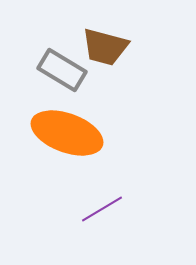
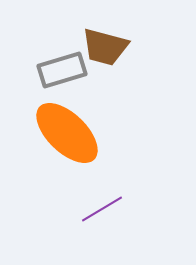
gray rectangle: rotated 48 degrees counterclockwise
orange ellipse: rotated 24 degrees clockwise
